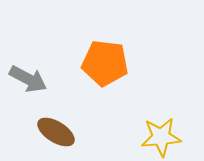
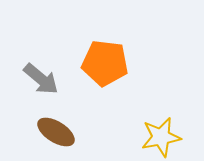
gray arrow: moved 13 px right; rotated 12 degrees clockwise
yellow star: rotated 6 degrees counterclockwise
